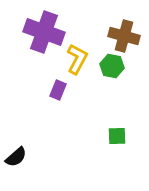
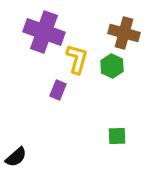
brown cross: moved 3 px up
yellow L-shape: rotated 12 degrees counterclockwise
green hexagon: rotated 15 degrees clockwise
